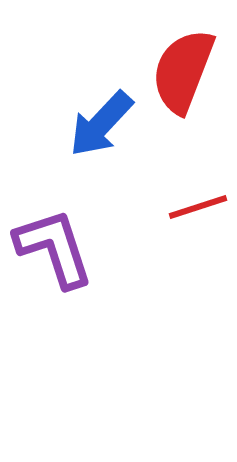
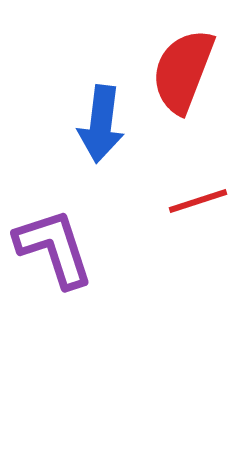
blue arrow: rotated 36 degrees counterclockwise
red line: moved 6 px up
